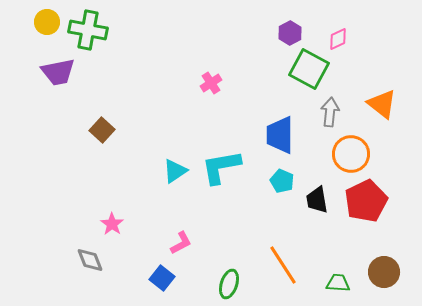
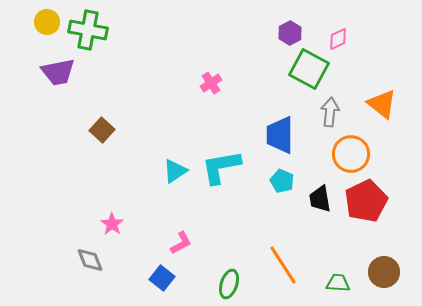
black trapezoid: moved 3 px right, 1 px up
